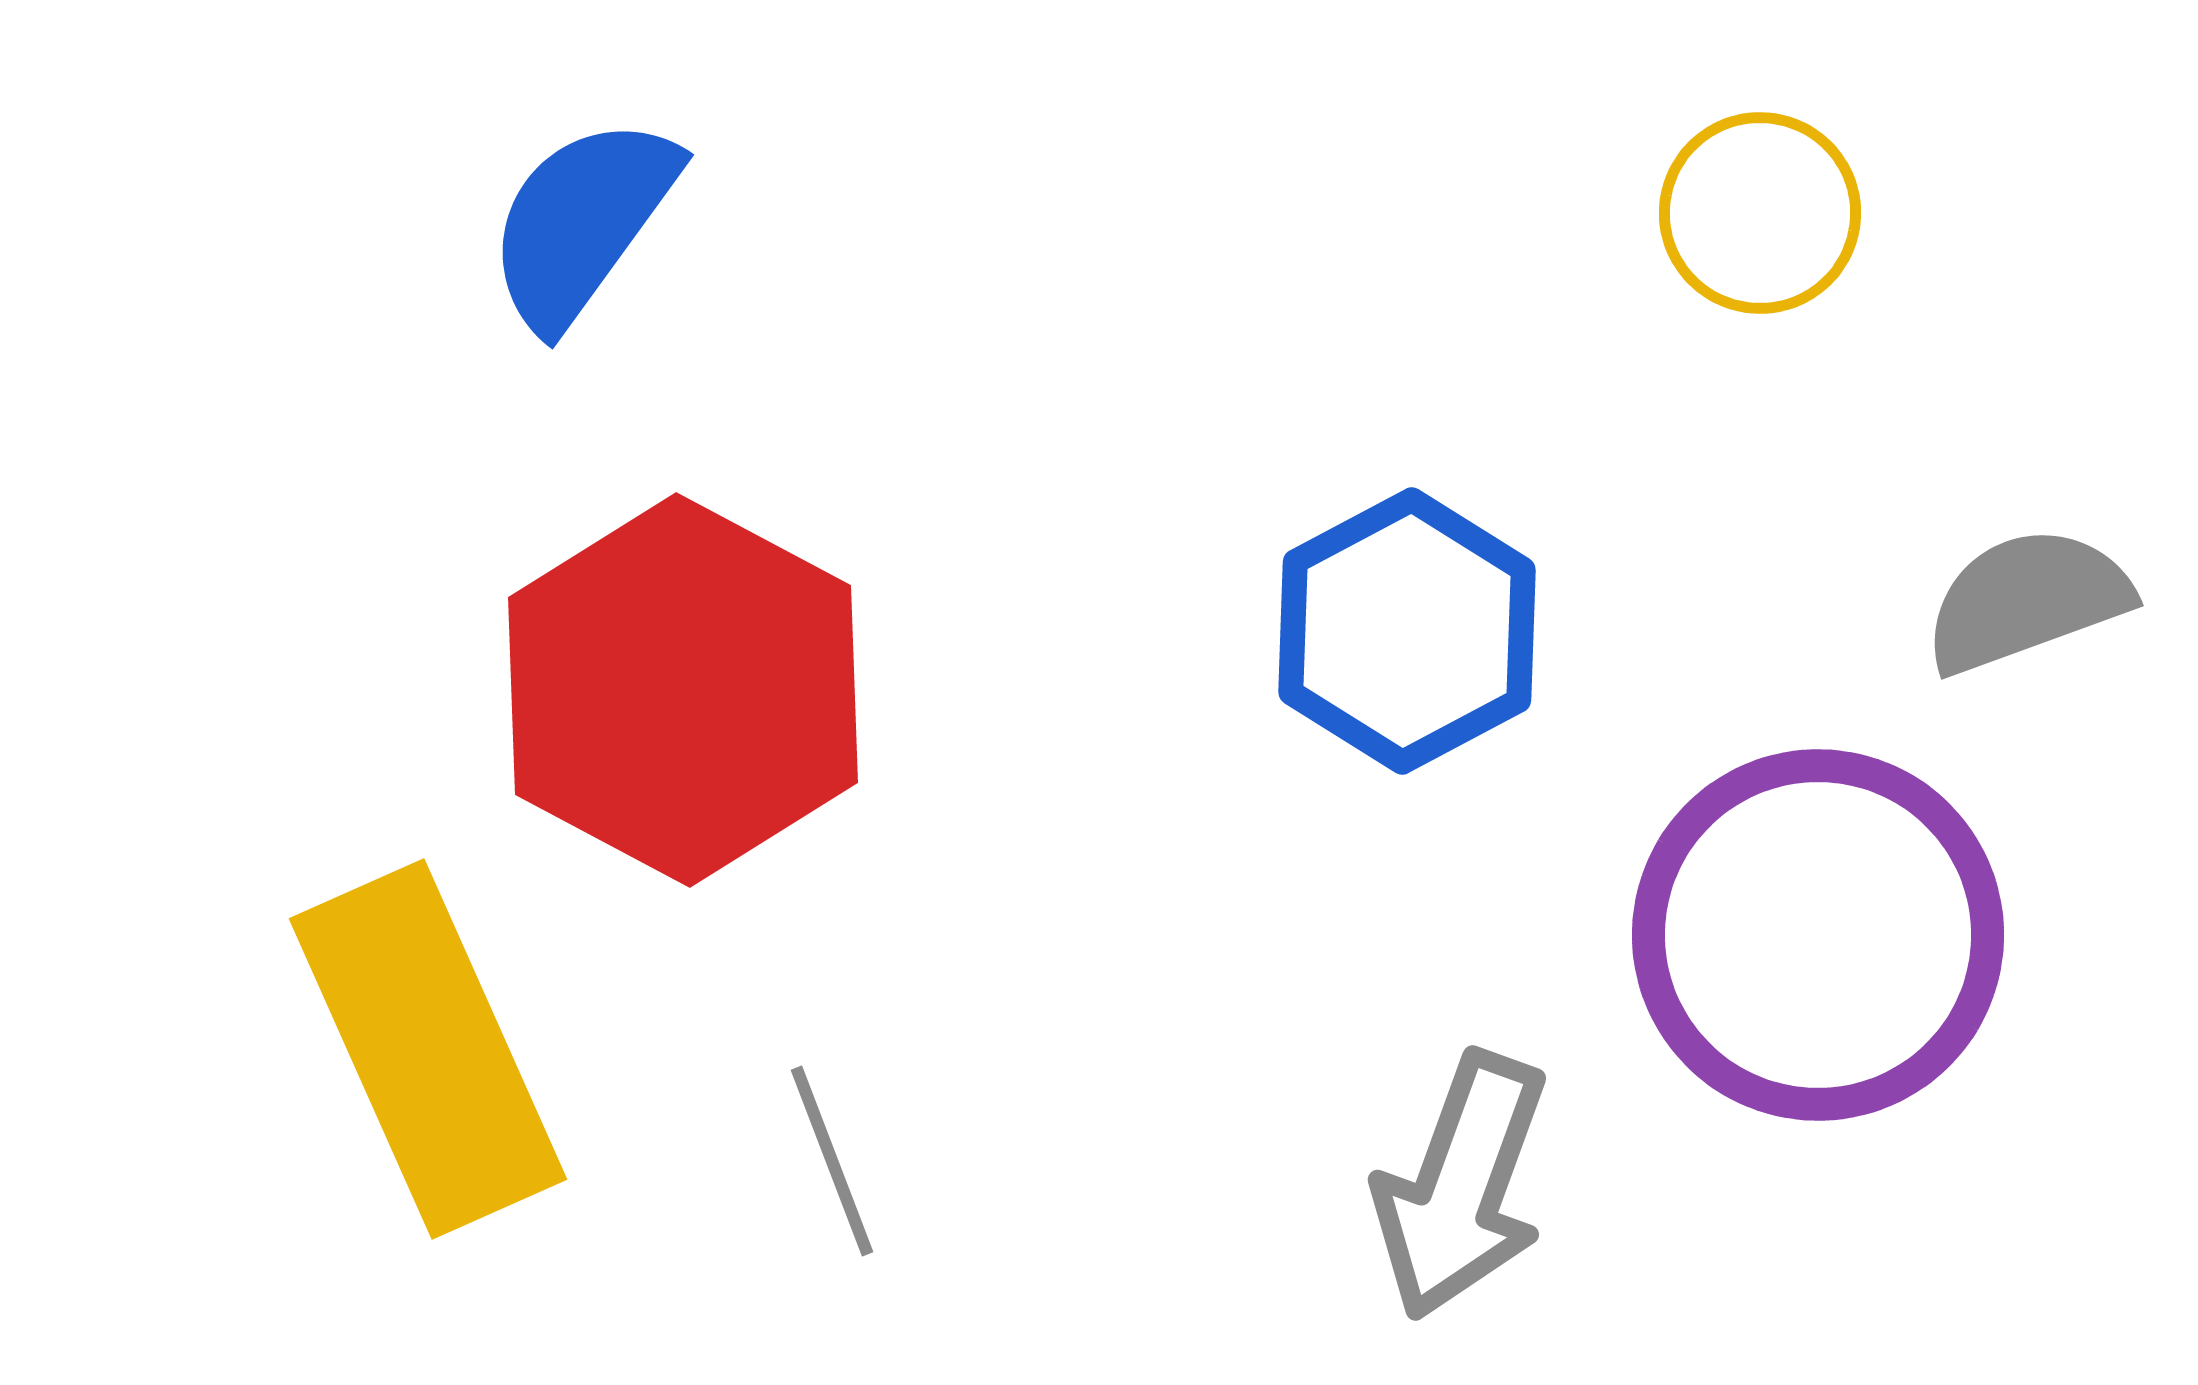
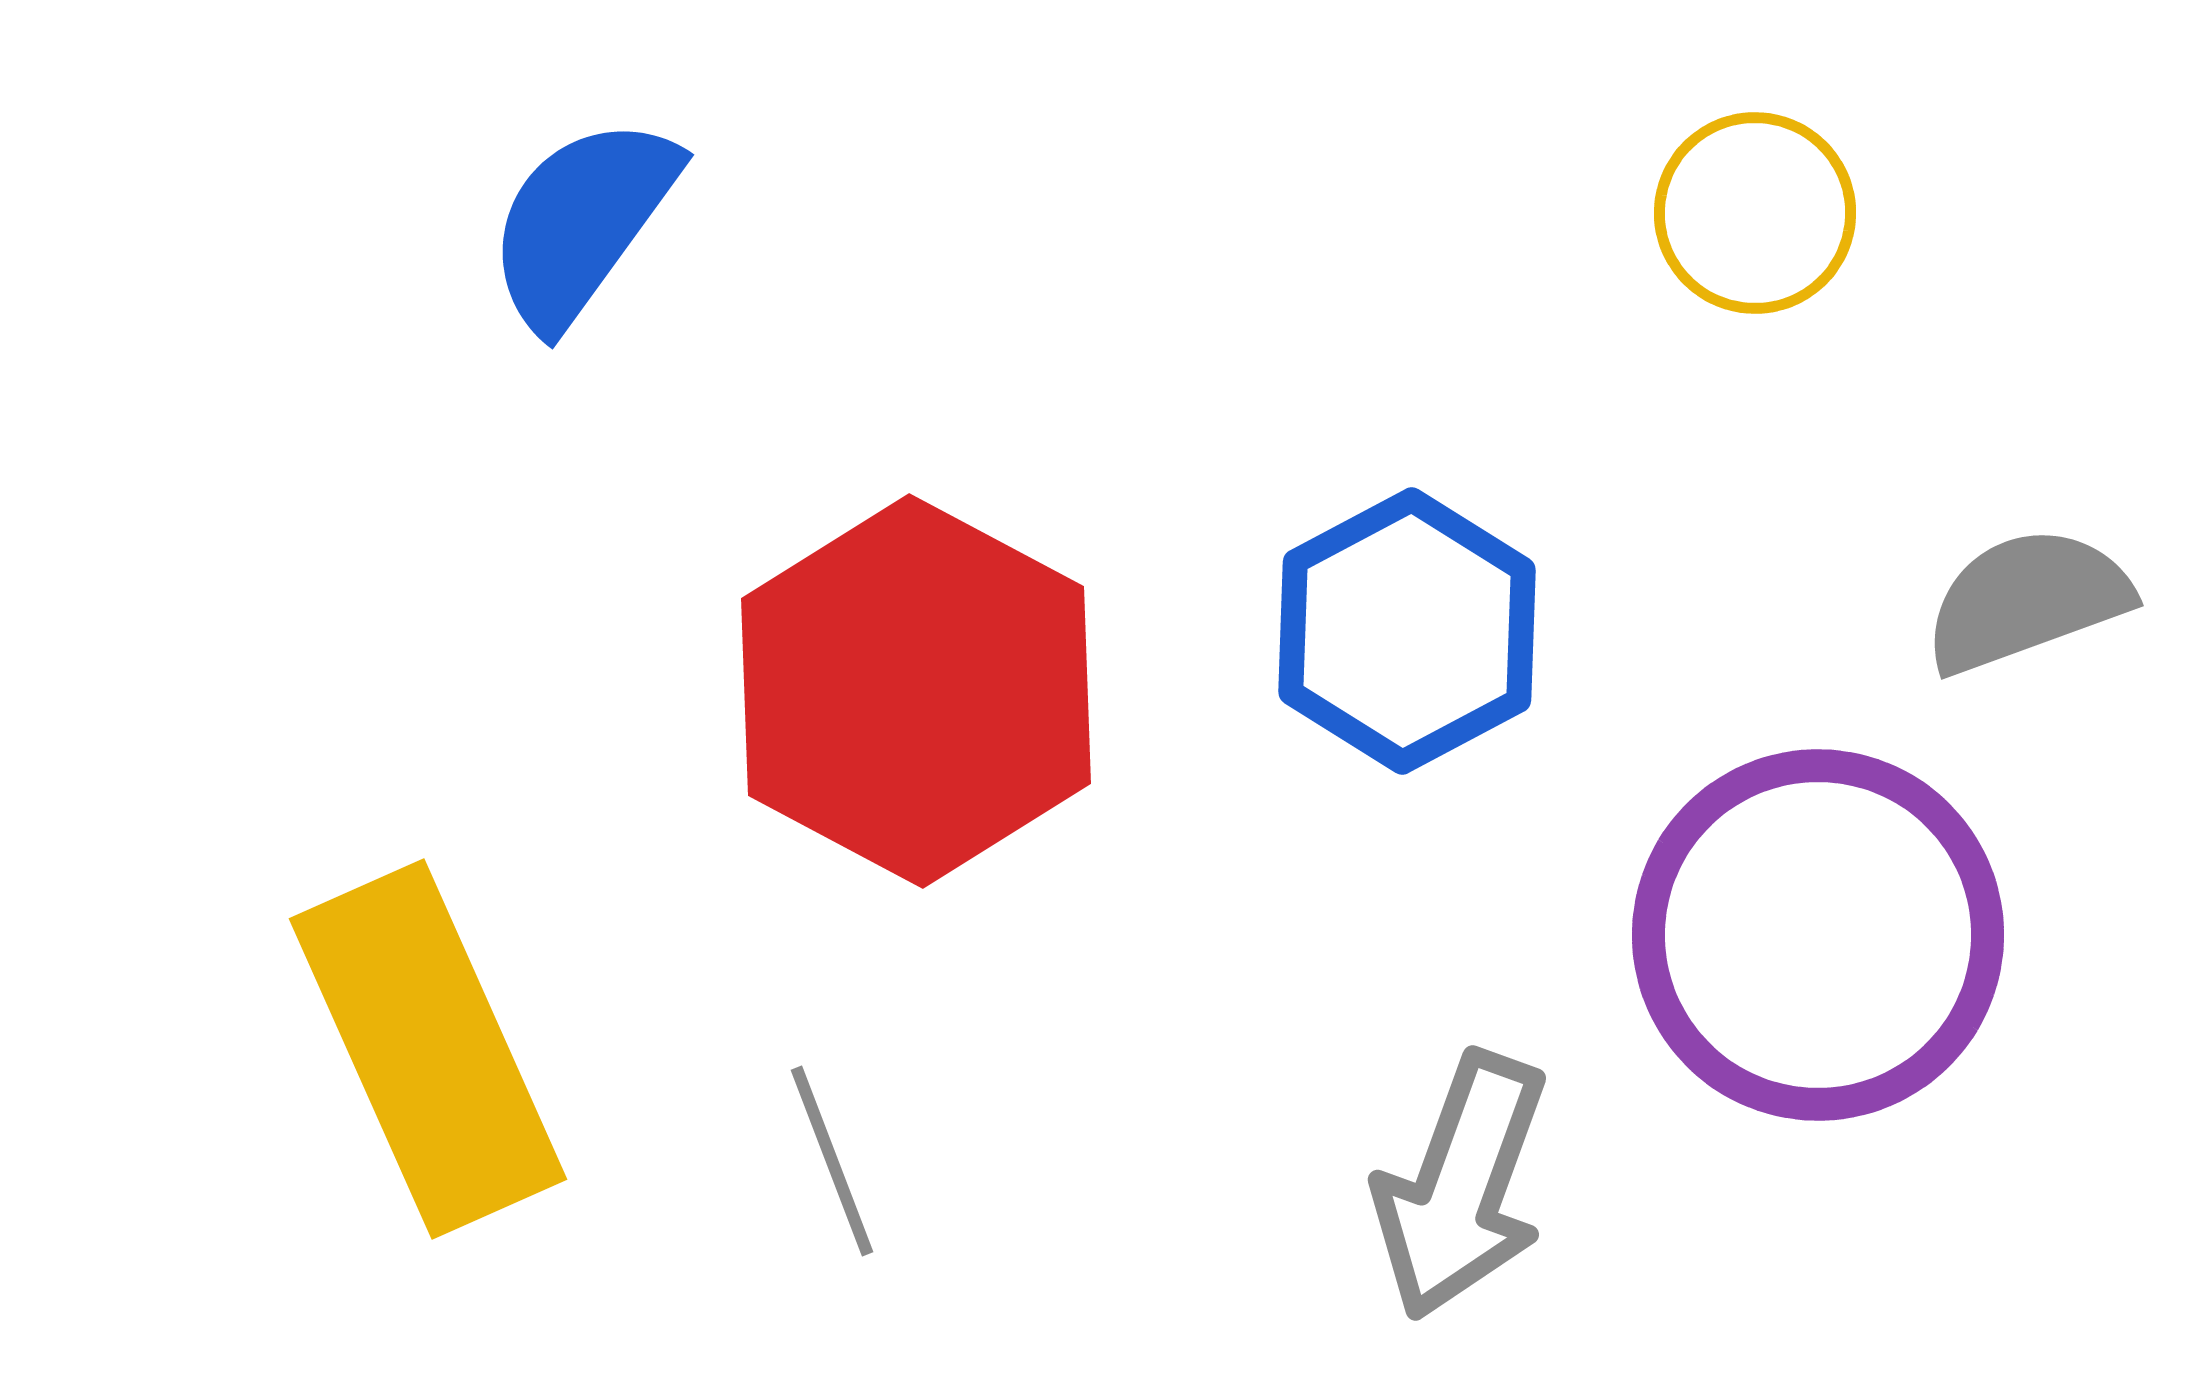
yellow circle: moved 5 px left
red hexagon: moved 233 px right, 1 px down
